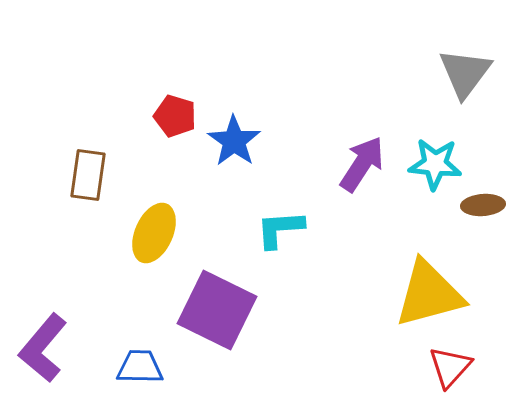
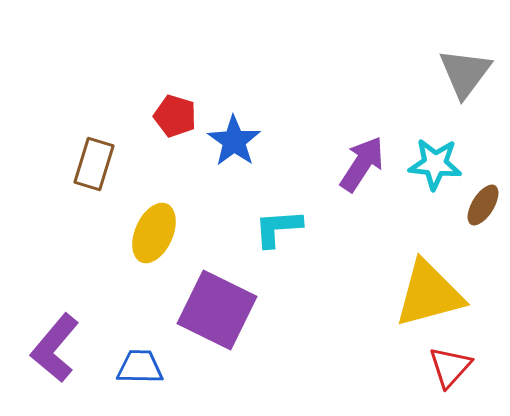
brown rectangle: moved 6 px right, 11 px up; rotated 9 degrees clockwise
brown ellipse: rotated 54 degrees counterclockwise
cyan L-shape: moved 2 px left, 1 px up
purple L-shape: moved 12 px right
